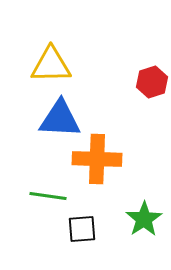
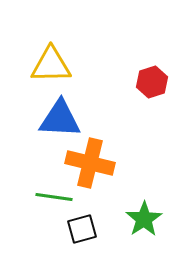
orange cross: moved 7 px left, 4 px down; rotated 12 degrees clockwise
green line: moved 6 px right, 1 px down
black square: rotated 12 degrees counterclockwise
